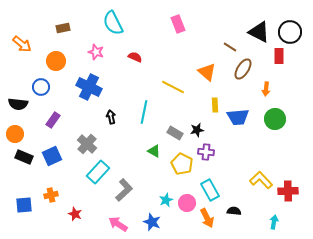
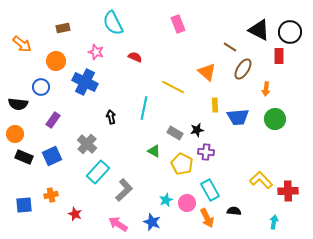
black triangle at (259, 32): moved 2 px up
blue cross at (89, 87): moved 4 px left, 5 px up
cyan line at (144, 112): moved 4 px up
